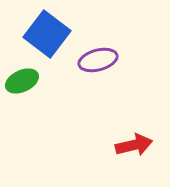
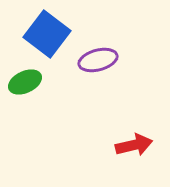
green ellipse: moved 3 px right, 1 px down
